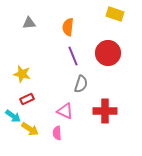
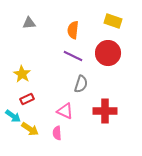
yellow rectangle: moved 2 px left, 7 px down
orange semicircle: moved 5 px right, 3 px down
purple line: rotated 42 degrees counterclockwise
yellow star: rotated 18 degrees clockwise
